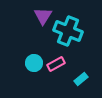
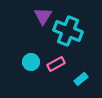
cyan circle: moved 3 px left, 1 px up
